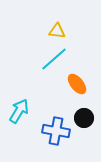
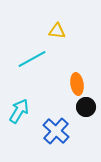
cyan line: moved 22 px left; rotated 12 degrees clockwise
orange ellipse: rotated 30 degrees clockwise
black circle: moved 2 px right, 11 px up
blue cross: rotated 32 degrees clockwise
